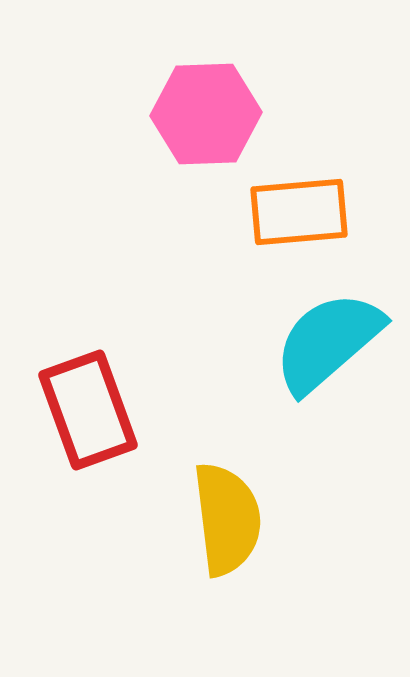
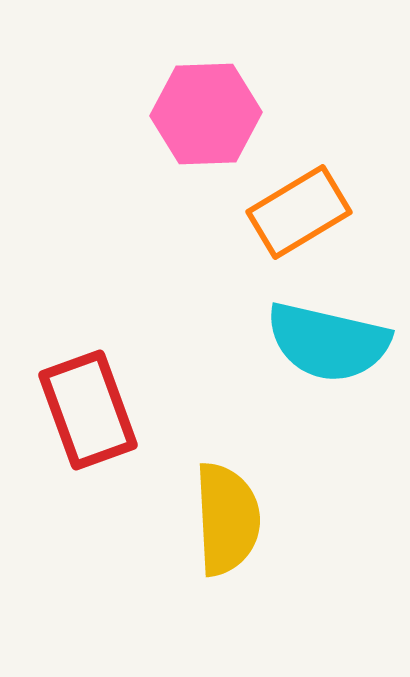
orange rectangle: rotated 26 degrees counterclockwise
cyan semicircle: rotated 126 degrees counterclockwise
yellow semicircle: rotated 4 degrees clockwise
